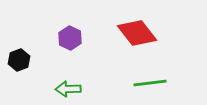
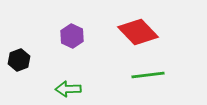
red diamond: moved 1 px right, 1 px up; rotated 6 degrees counterclockwise
purple hexagon: moved 2 px right, 2 px up
green line: moved 2 px left, 8 px up
